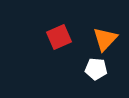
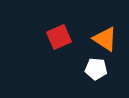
orange triangle: rotated 40 degrees counterclockwise
